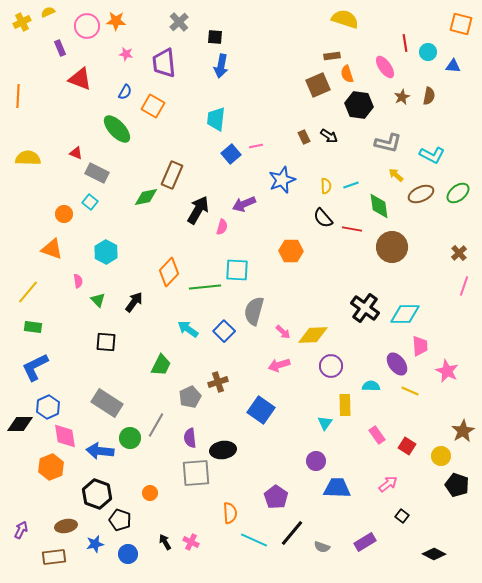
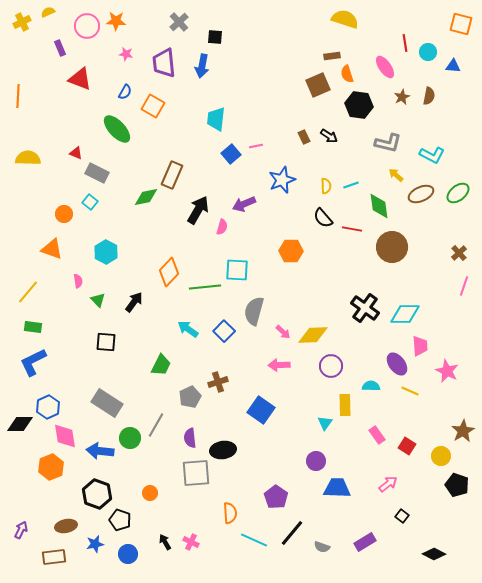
blue arrow at (221, 66): moved 19 px left
pink arrow at (279, 365): rotated 15 degrees clockwise
blue L-shape at (35, 367): moved 2 px left, 5 px up
